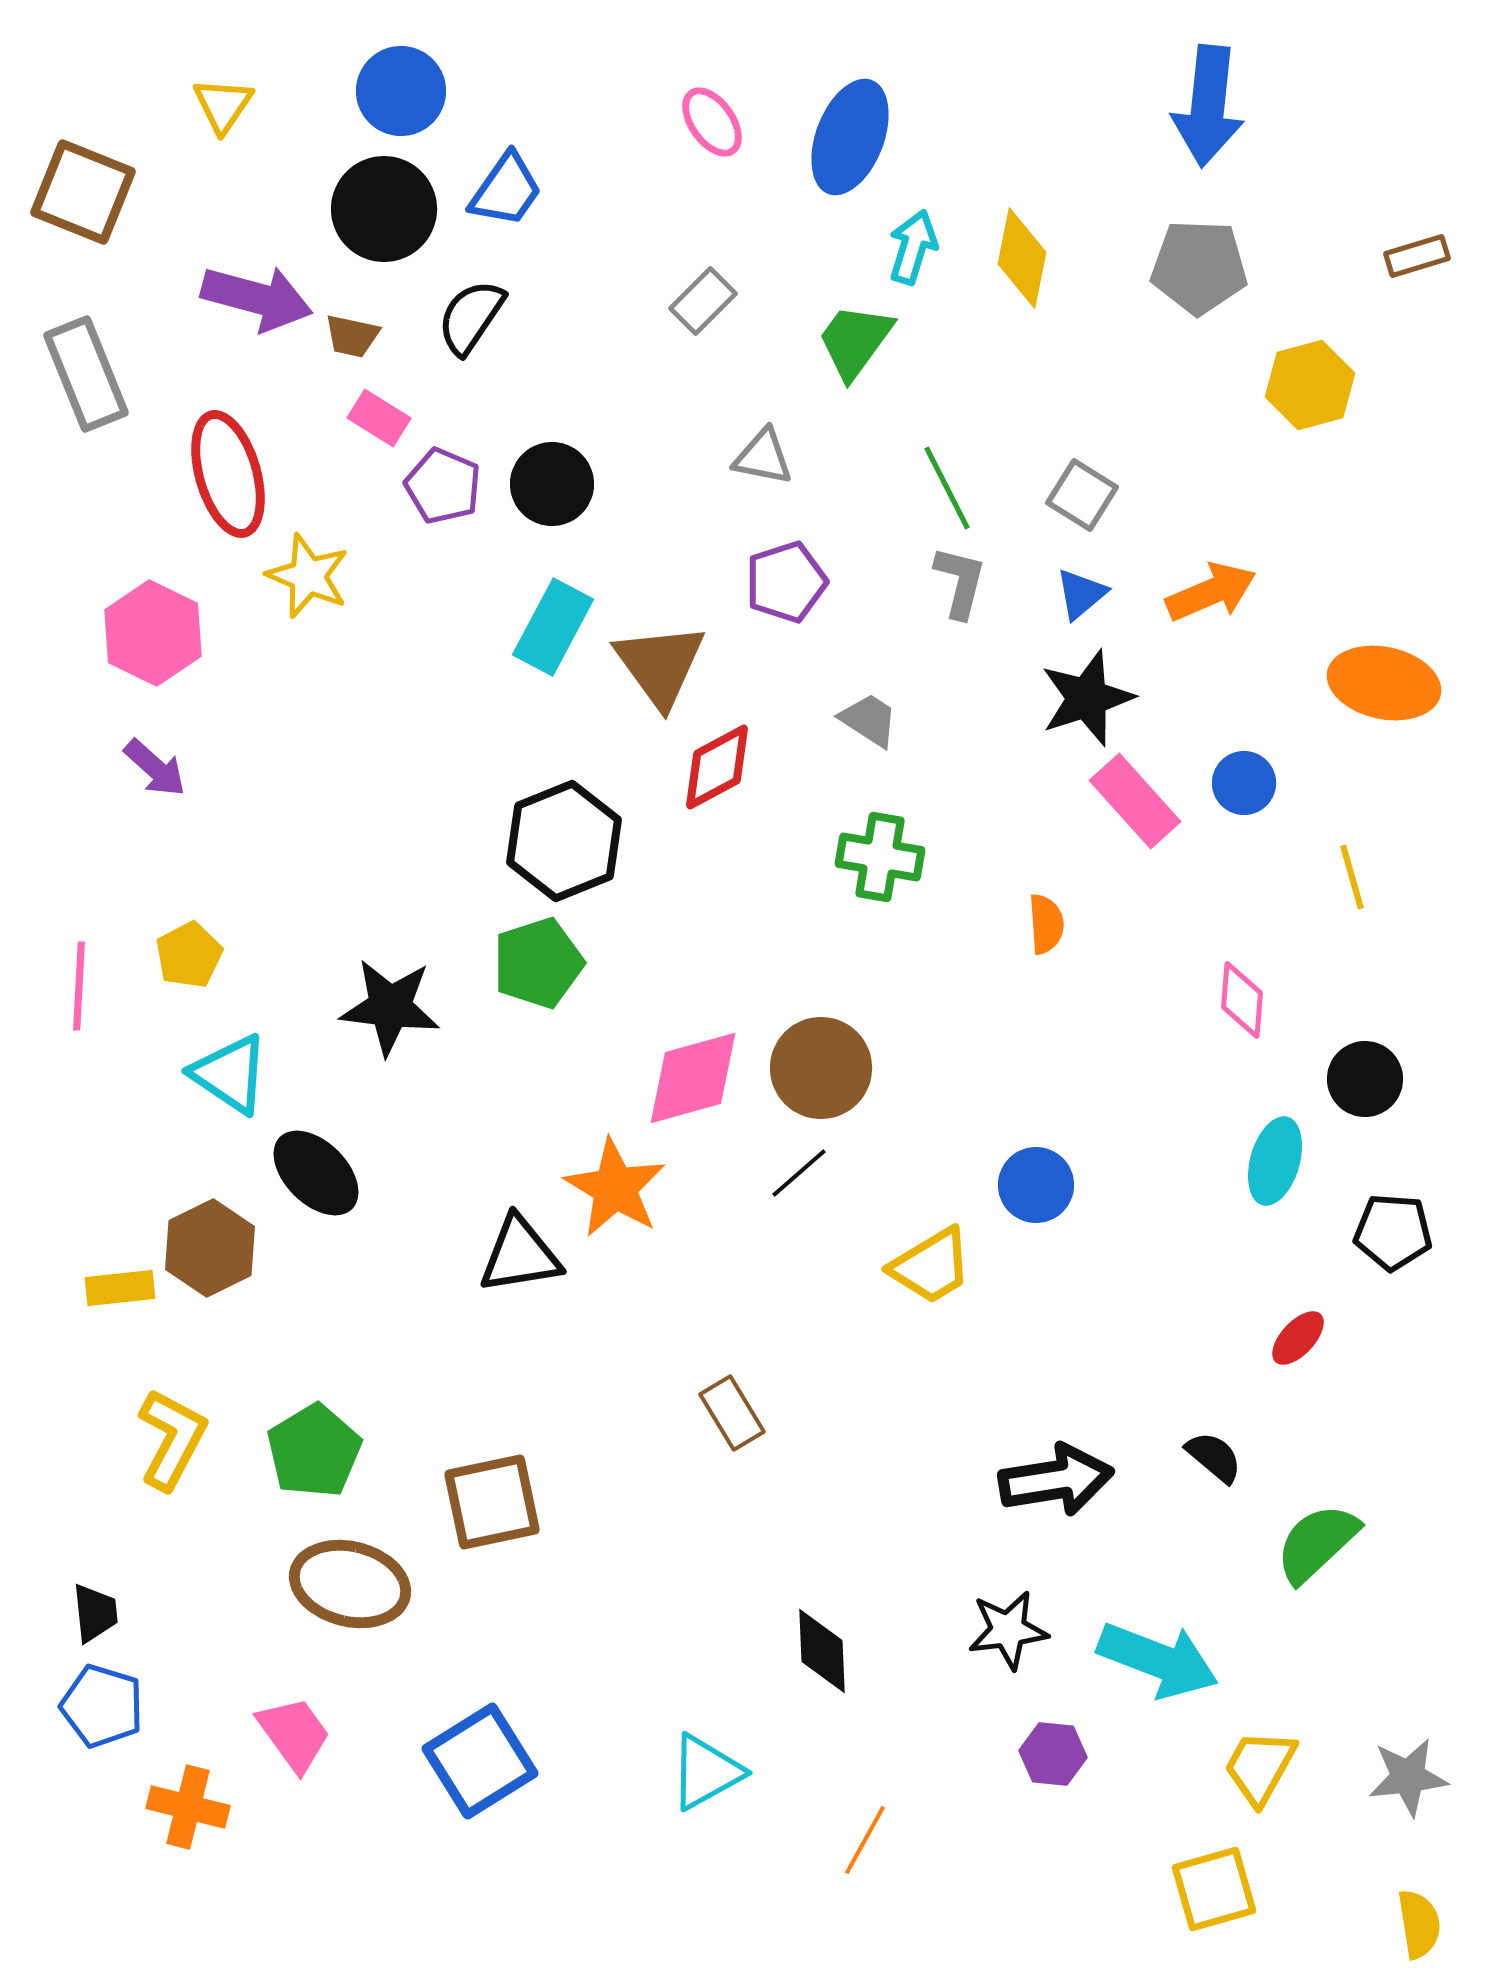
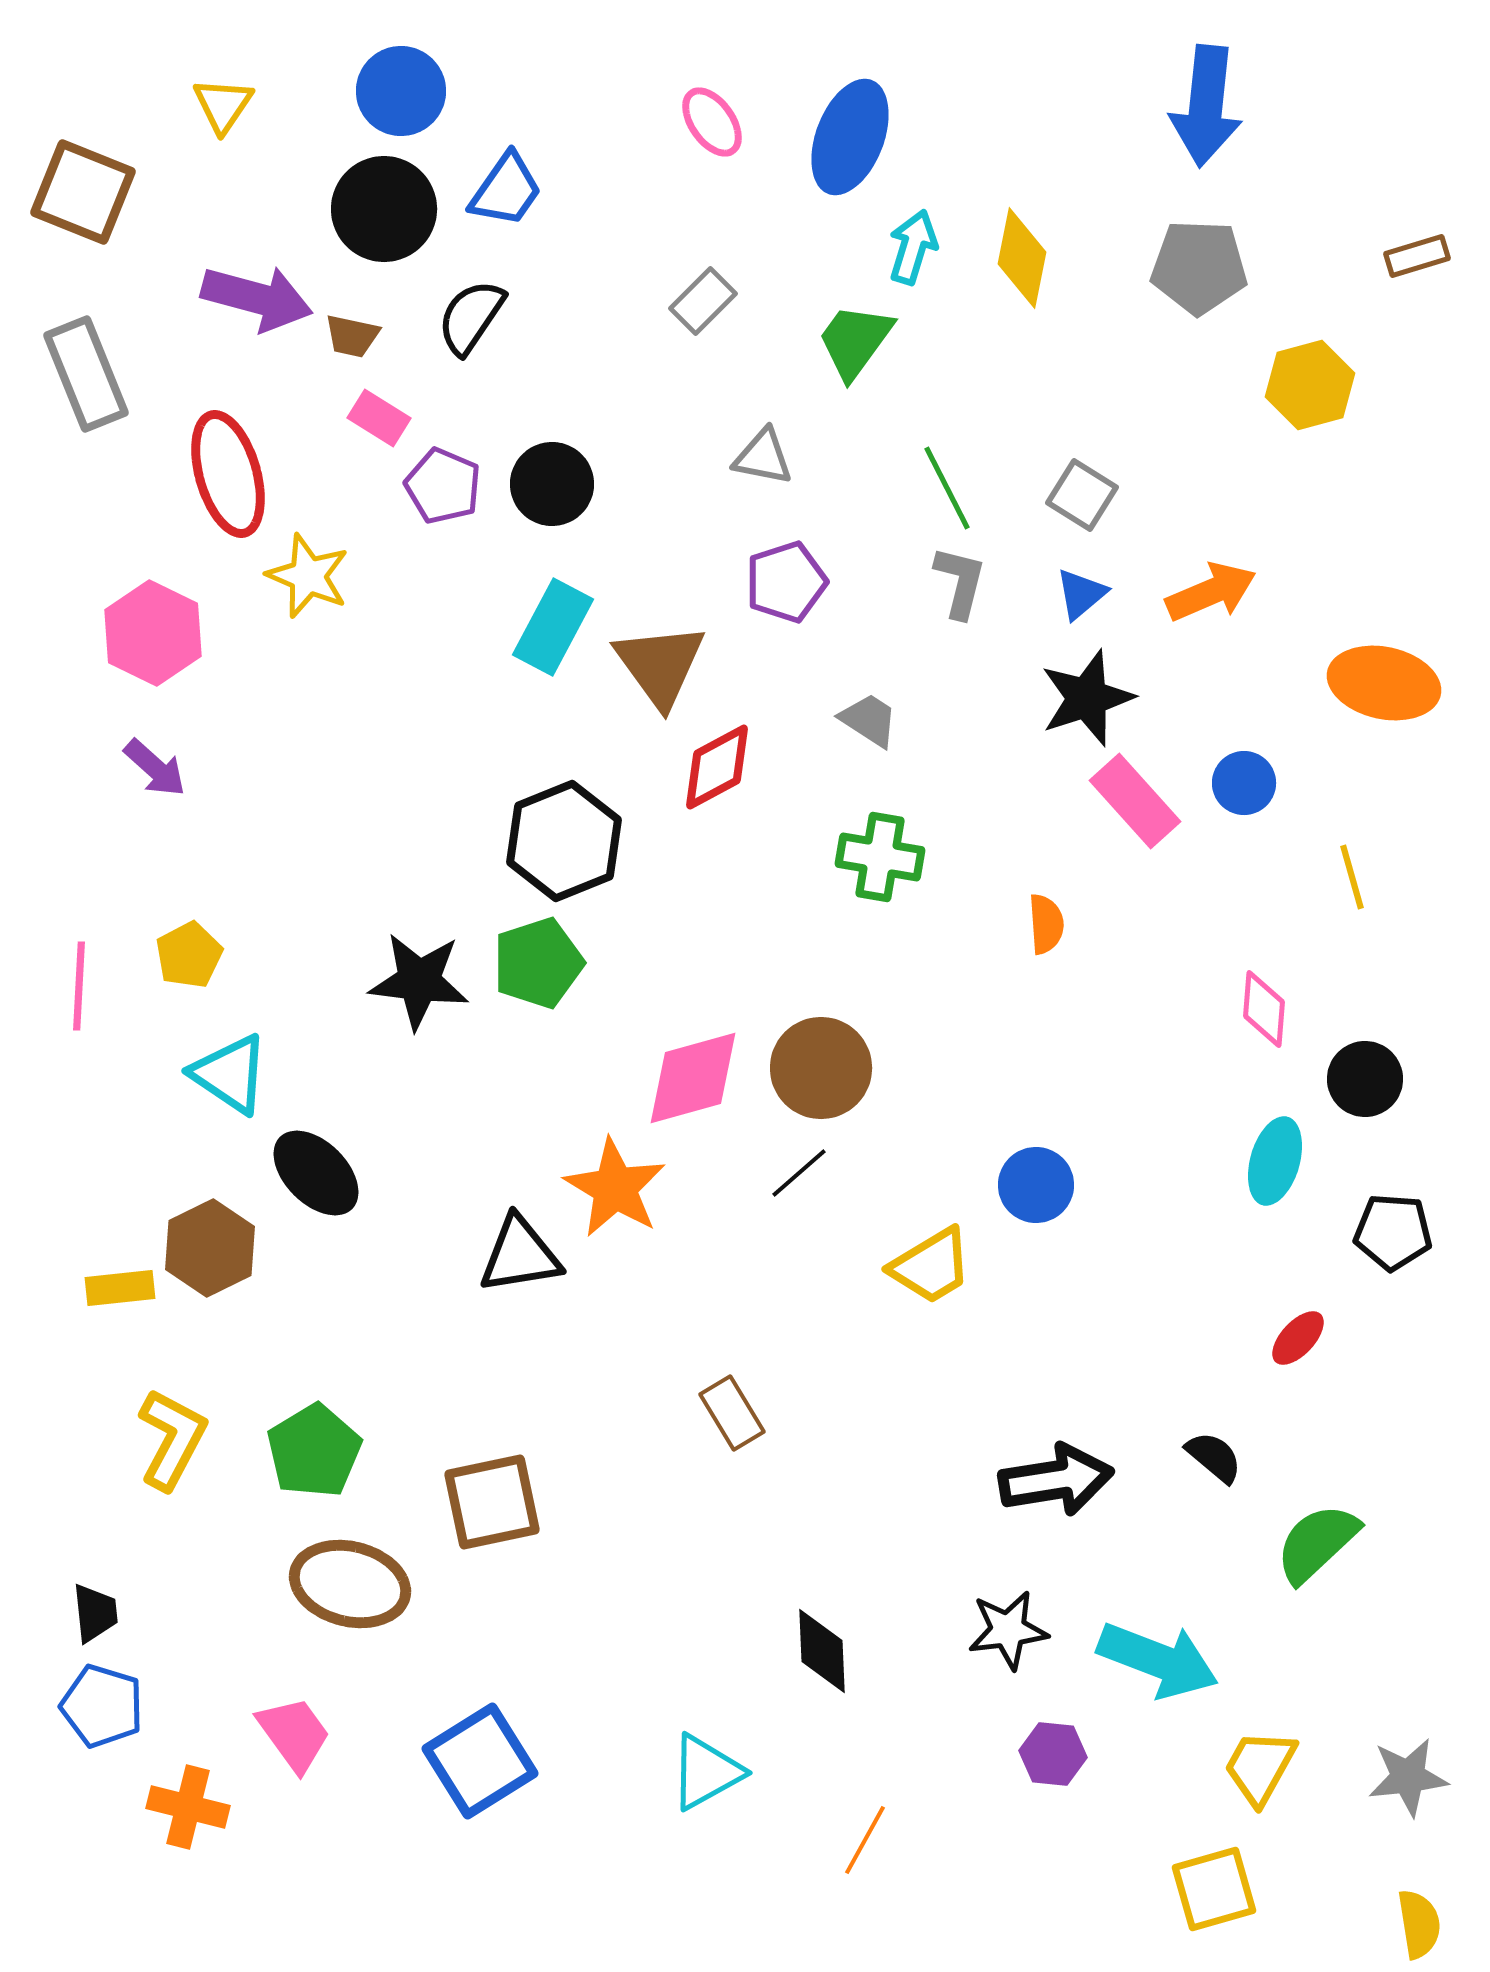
blue arrow at (1208, 106): moved 2 px left
pink diamond at (1242, 1000): moved 22 px right, 9 px down
black star at (390, 1007): moved 29 px right, 26 px up
